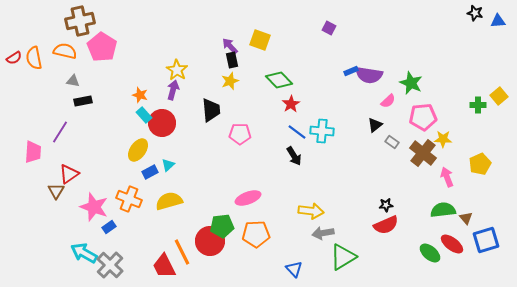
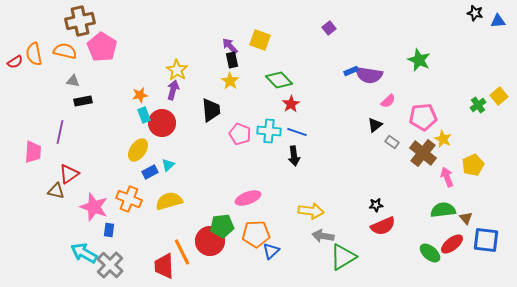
purple square at (329, 28): rotated 24 degrees clockwise
red semicircle at (14, 58): moved 1 px right, 4 px down
orange semicircle at (34, 58): moved 4 px up
yellow star at (230, 81): rotated 18 degrees counterclockwise
green star at (411, 83): moved 8 px right, 23 px up
orange star at (140, 95): rotated 28 degrees counterclockwise
green cross at (478, 105): rotated 35 degrees counterclockwise
cyan rectangle at (144, 115): rotated 21 degrees clockwise
cyan cross at (322, 131): moved 53 px left
purple line at (60, 132): rotated 20 degrees counterclockwise
blue line at (297, 132): rotated 18 degrees counterclockwise
pink pentagon at (240, 134): rotated 20 degrees clockwise
yellow star at (443, 139): rotated 24 degrees clockwise
black arrow at (294, 156): rotated 24 degrees clockwise
yellow pentagon at (480, 164): moved 7 px left, 1 px down
brown triangle at (56, 191): rotated 48 degrees counterclockwise
black star at (386, 205): moved 10 px left
red semicircle at (386, 225): moved 3 px left, 1 px down
blue rectangle at (109, 227): moved 3 px down; rotated 48 degrees counterclockwise
gray arrow at (323, 233): moved 3 px down; rotated 20 degrees clockwise
blue square at (486, 240): rotated 24 degrees clockwise
red ellipse at (452, 244): rotated 75 degrees counterclockwise
red trapezoid at (164, 266): rotated 24 degrees clockwise
blue triangle at (294, 269): moved 23 px left, 18 px up; rotated 30 degrees clockwise
